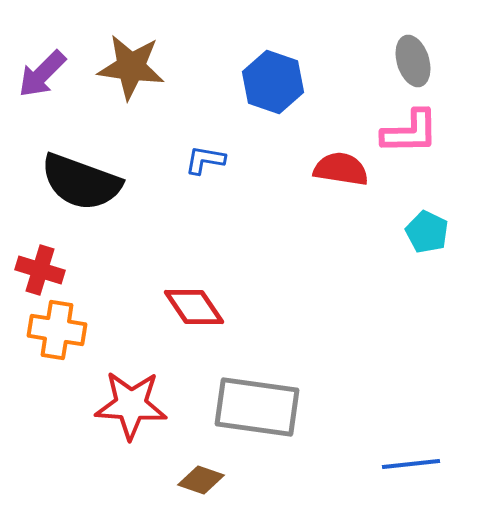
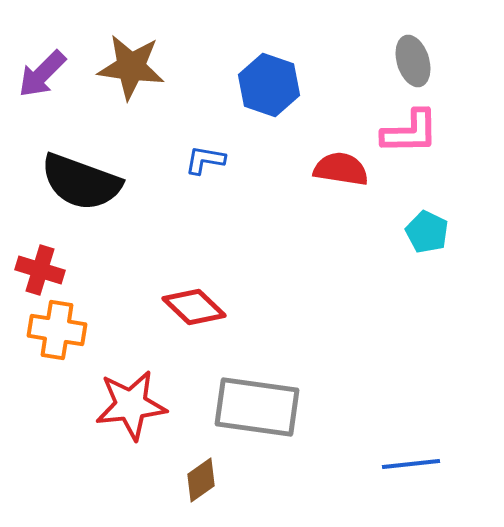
blue hexagon: moved 4 px left, 3 px down
red diamond: rotated 12 degrees counterclockwise
red star: rotated 10 degrees counterclockwise
brown diamond: rotated 54 degrees counterclockwise
